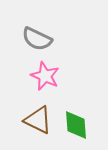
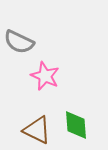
gray semicircle: moved 18 px left, 3 px down
brown triangle: moved 1 px left, 10 px down
